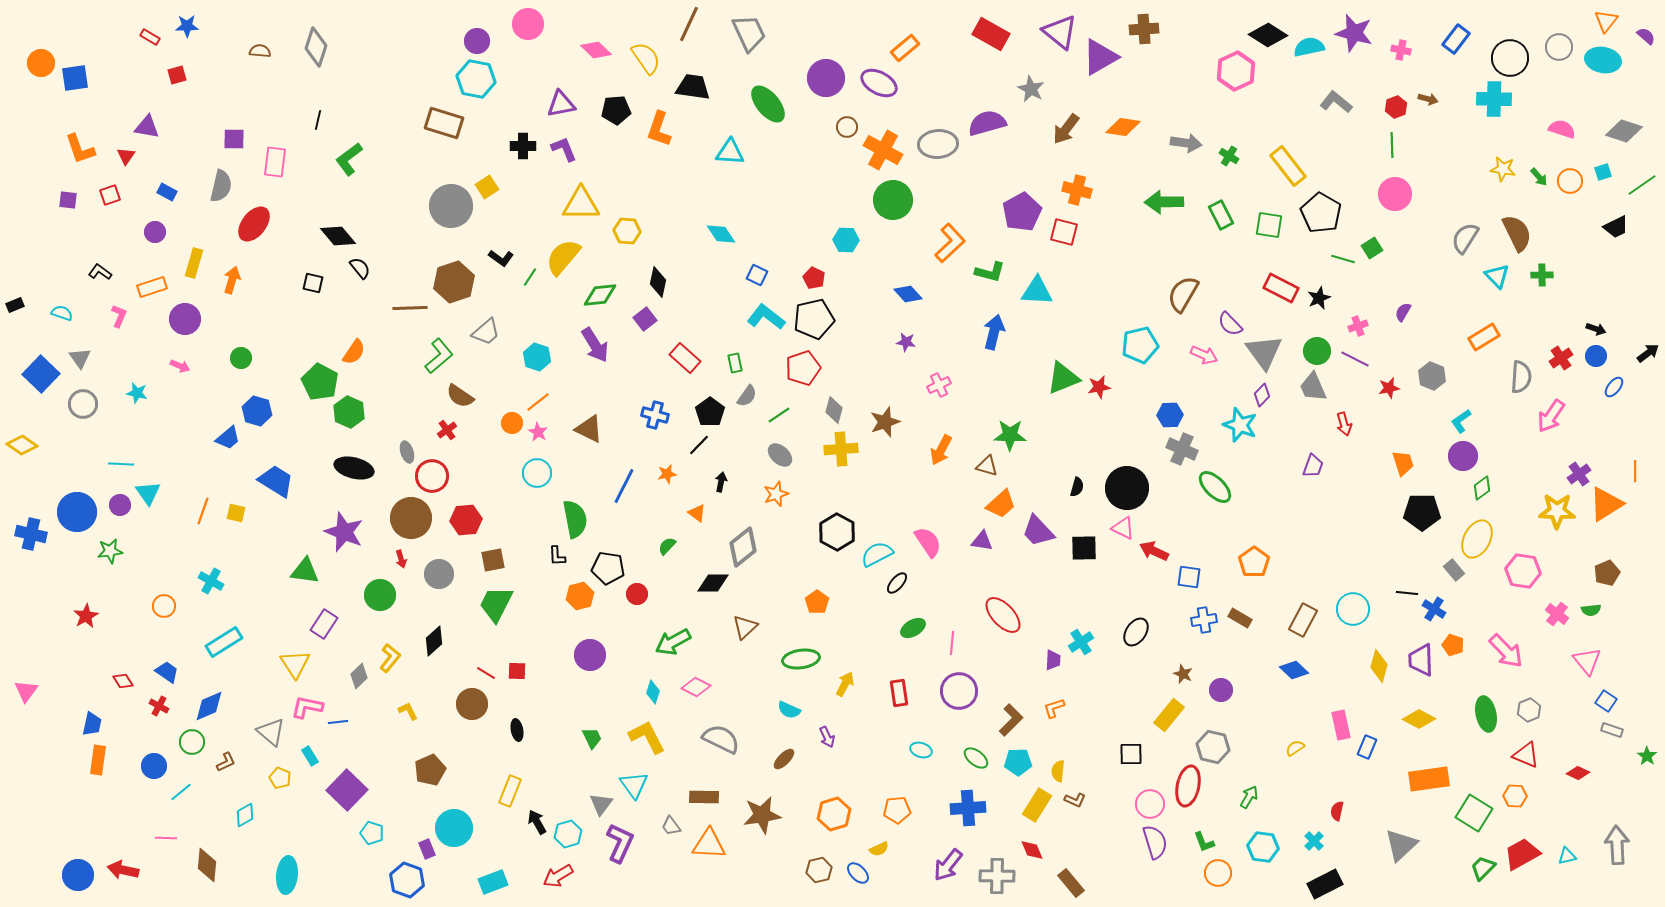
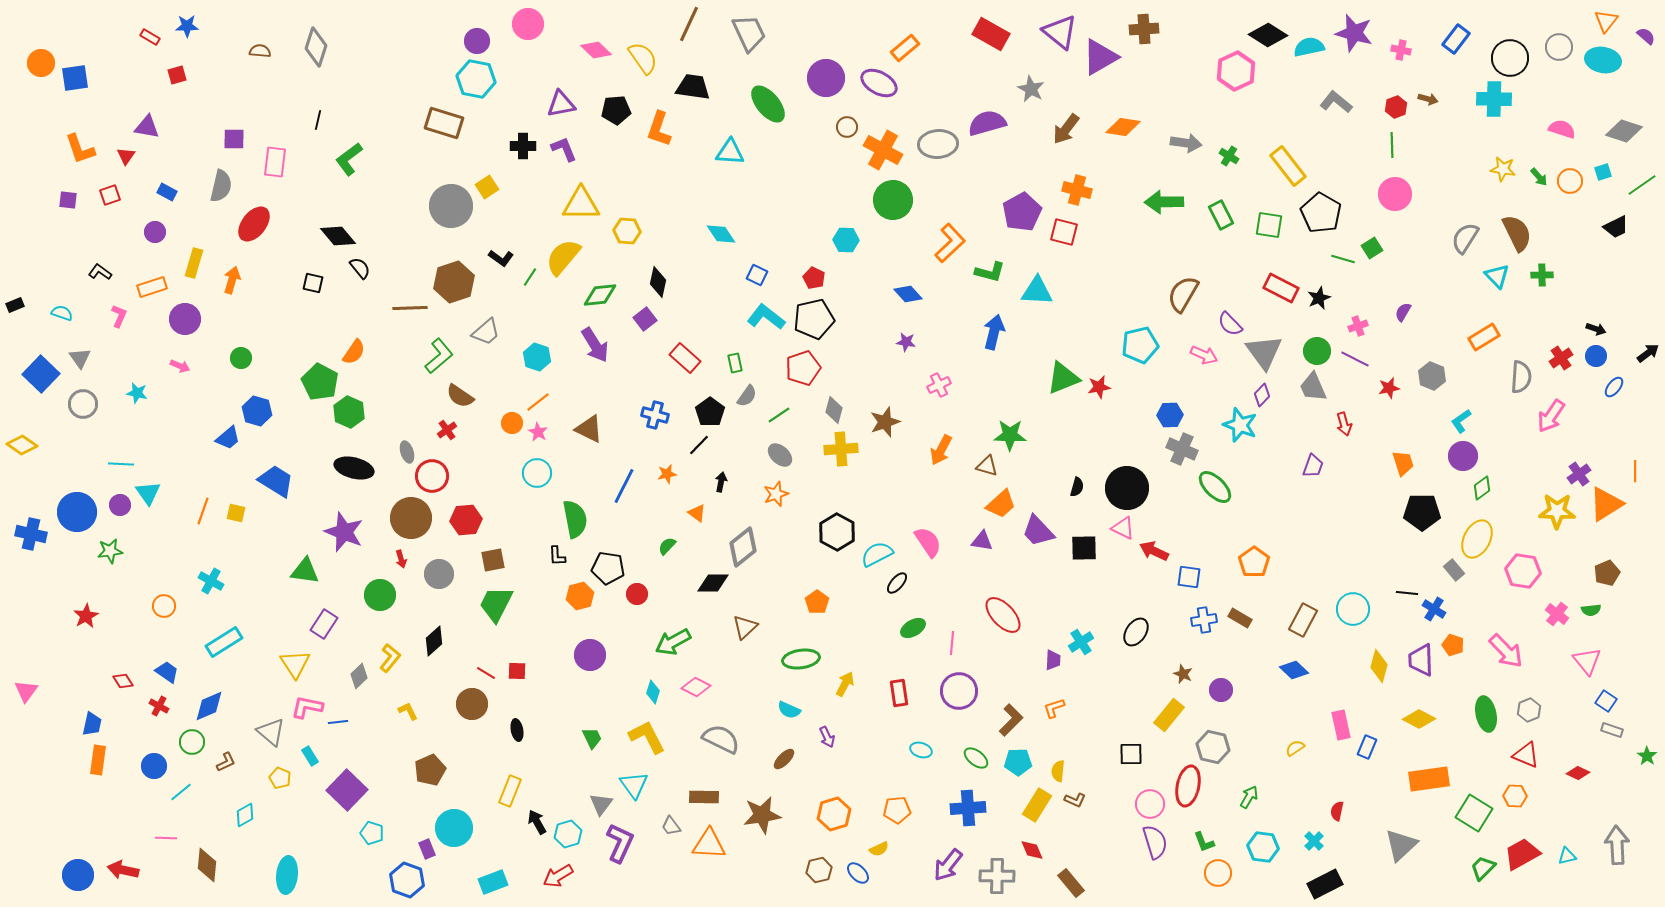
yellow semicircle at (646, 58): moved 3 px left
